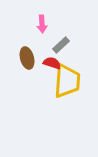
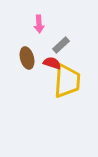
pink arrow: moved 3 px left
